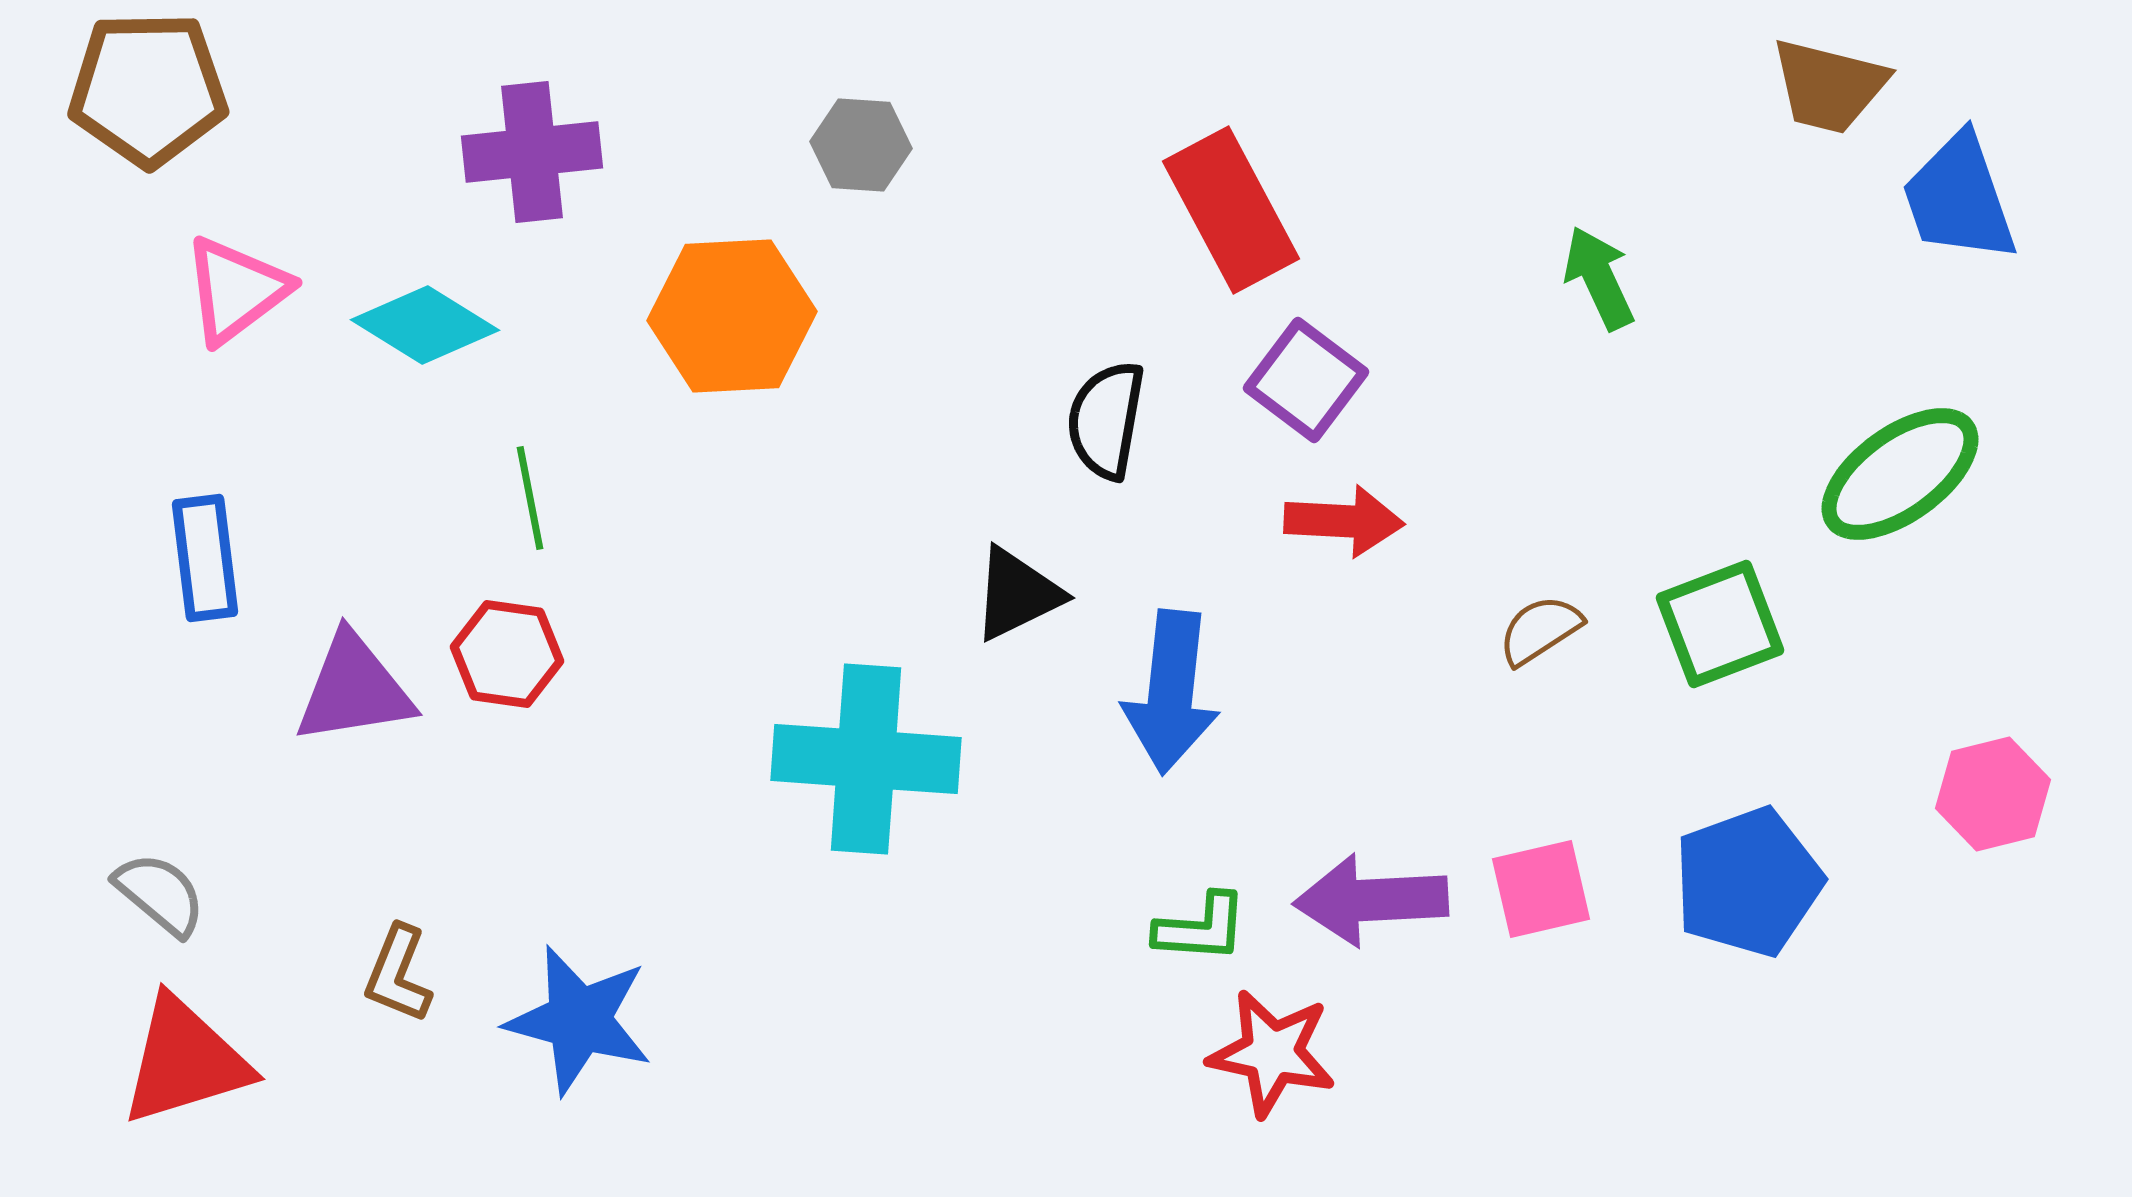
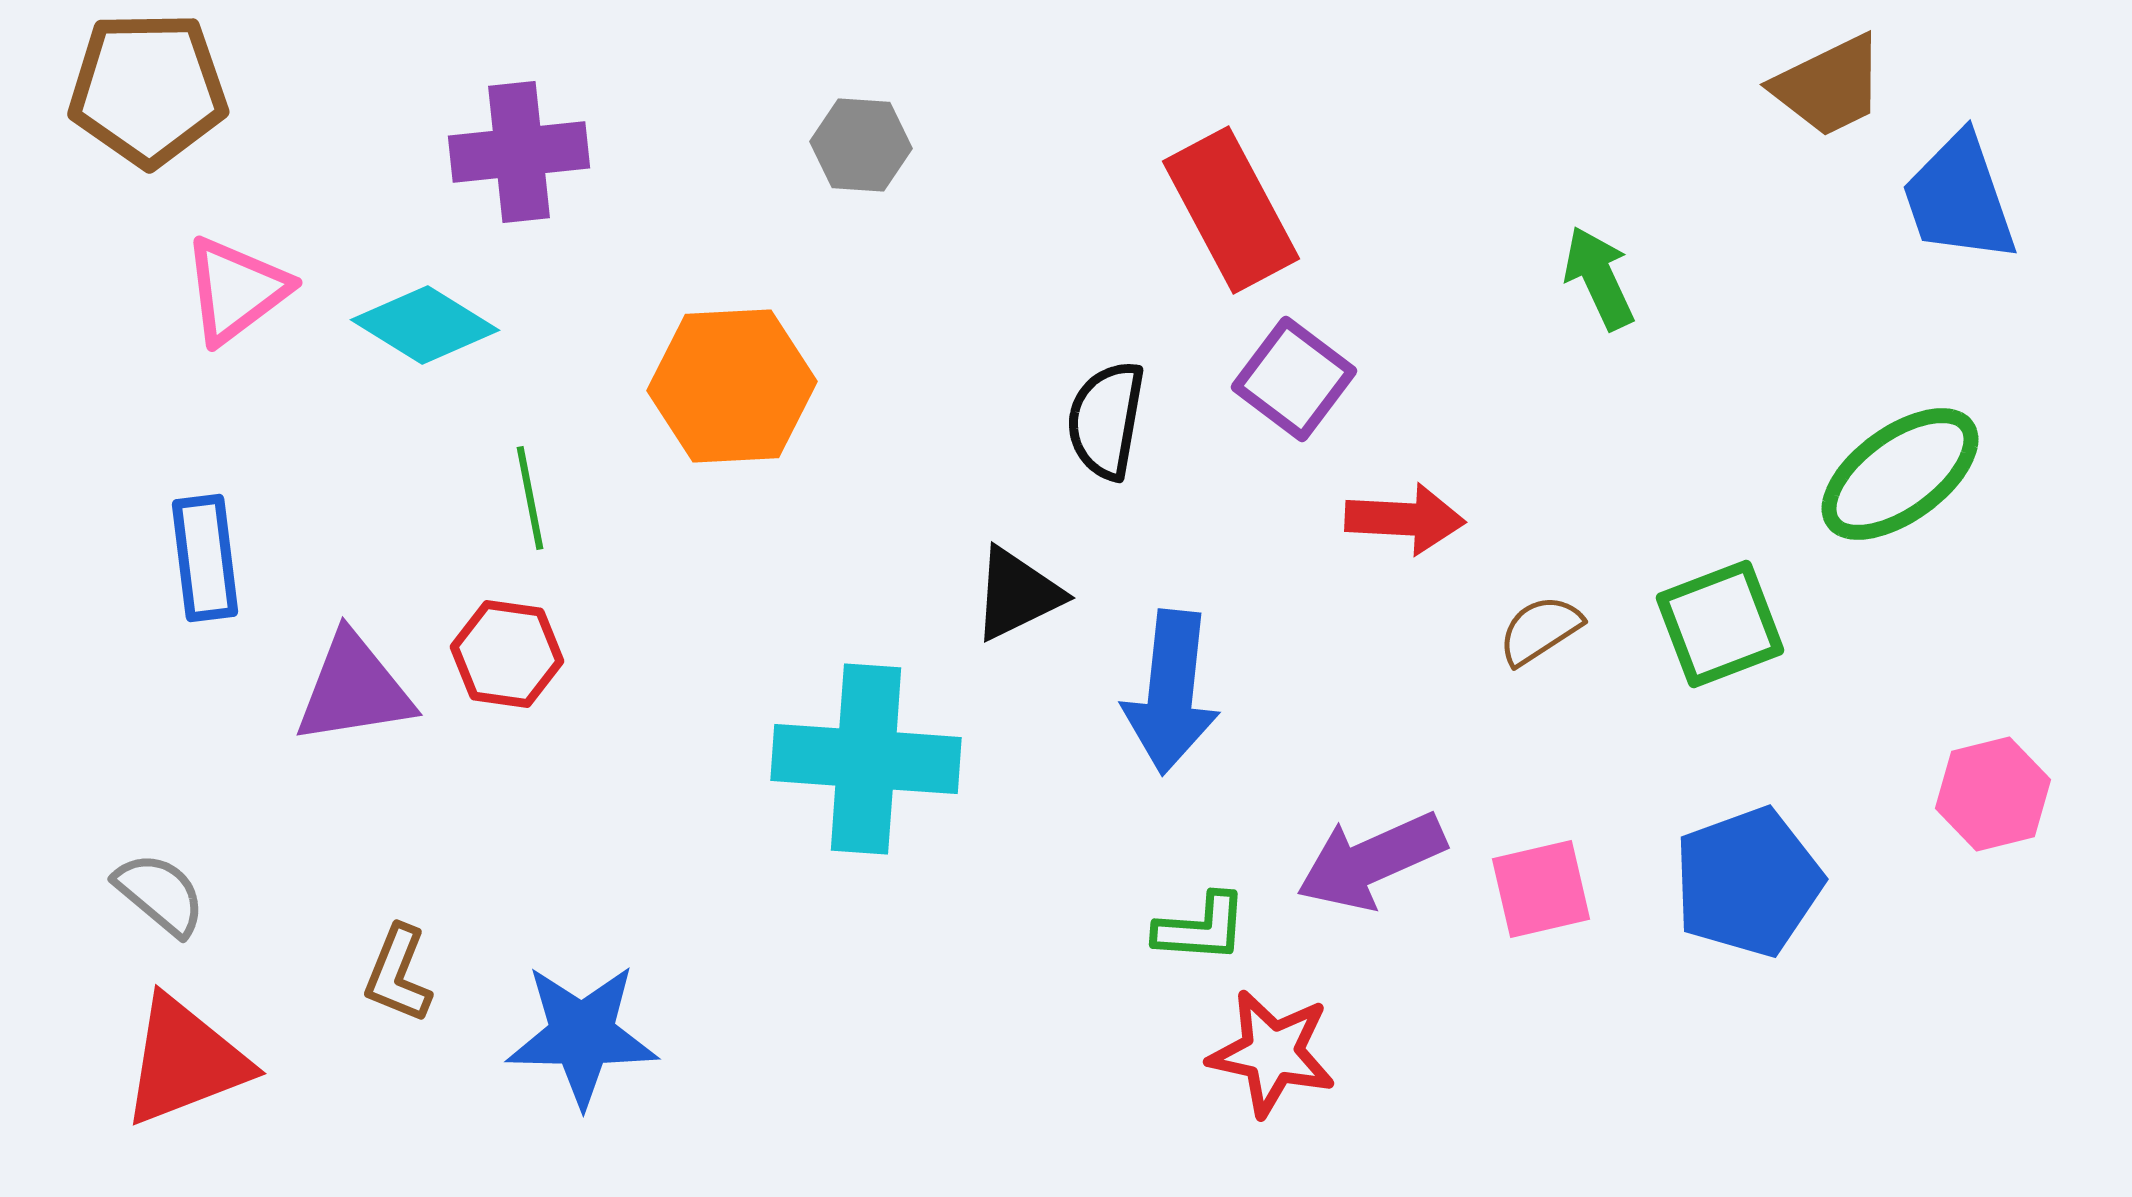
brown trapezoid: rotated 40 degrees counterclockwise
purple cross: moved 13 px left
orange hexagon: moved 70 px down
purple square: moved 12 px left, 1 px up
red arrow: moved 61 px right, 2 px up
purple arrow: moved 39 px up; rotated 21 degrees counterclockwise
blue star: moved 3 px right, 15 px down; rotated 14 degrees counterclockwise
red triangle: rotated 4 degrees counterclockwise
